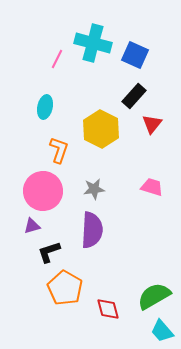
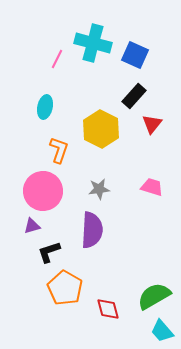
gray star: moved 5 px right
